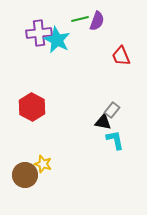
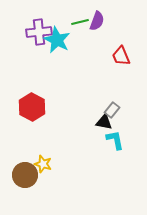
green line: moved 3 px down
purple cross: moved 1 px up
black triangle: moved 1 px right
